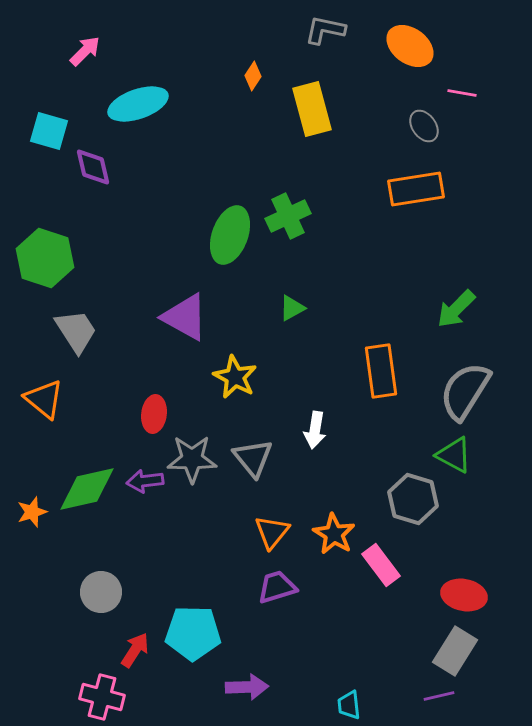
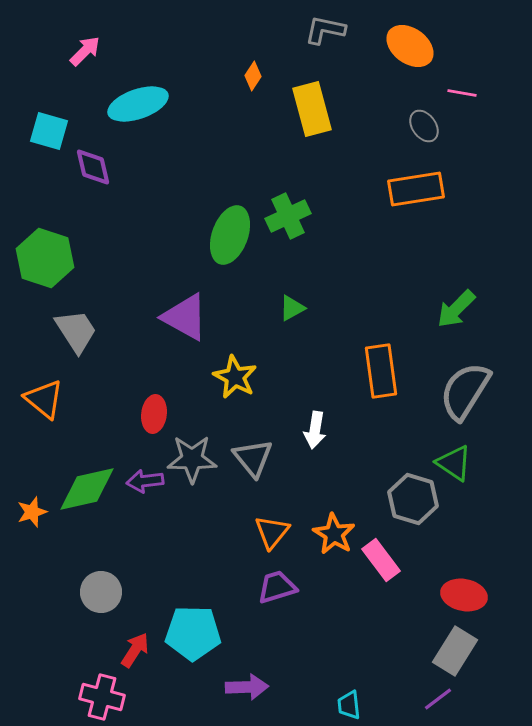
green triangle at (454, 455): moved 8 px down; rotated 6 degrees clockwise
pink rectangle at (381, 565): moved 5 px up
purple line at (439, 696): moved 1 px left, 3 px down; rotated 24 degrees counterclockwise
